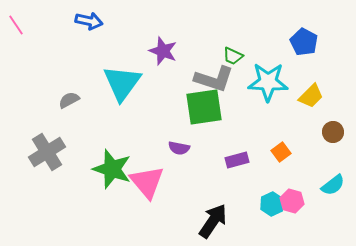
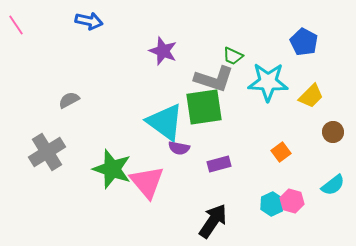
cyan triangle: moved 43 px right, 39 px down; rotated 30 degrees counterclockwise
purple rectangle: moved 18 px left, 4 px down
